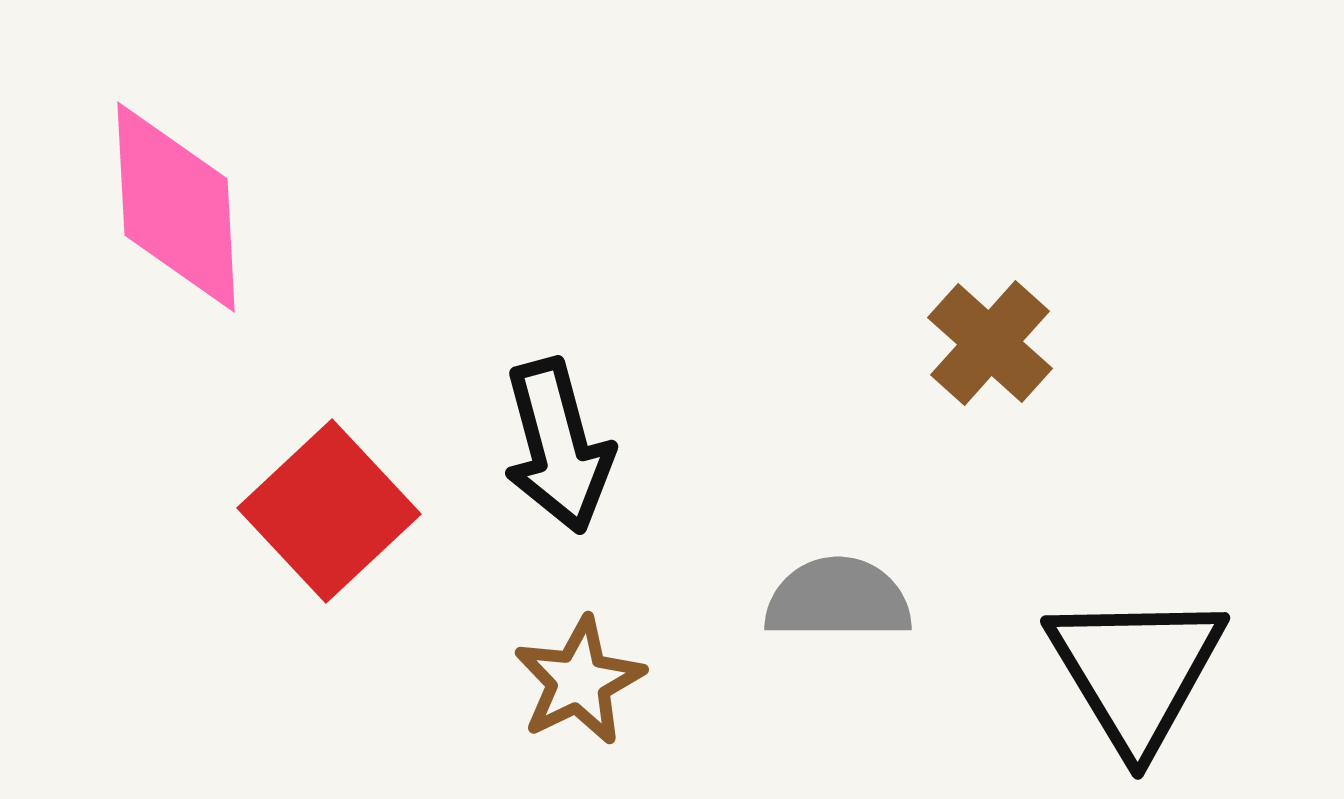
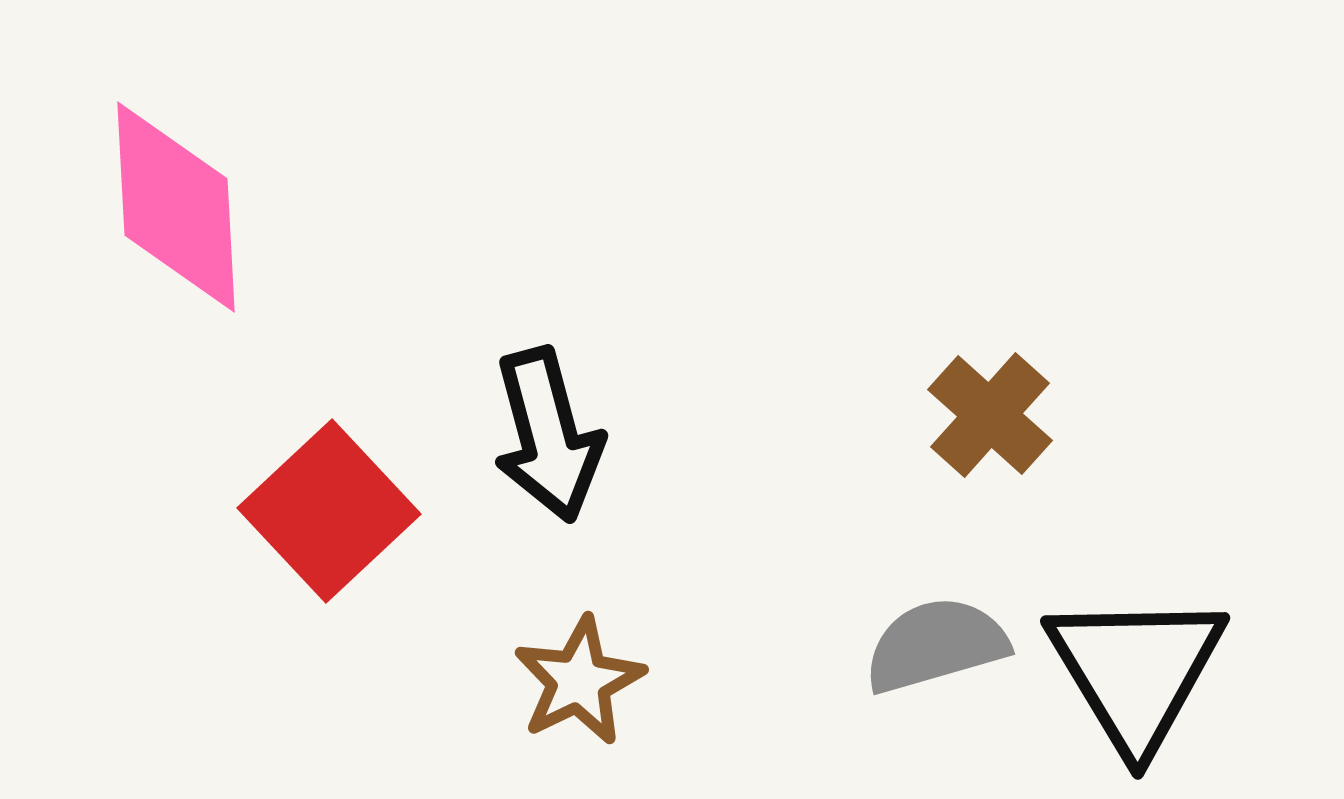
brown cross: moved 72 px down
black arrow: moved 10 px left, 11 px up
gray semicircle: moved 98 px right, 46 px down; rotated 16 degrees counterclockwise
